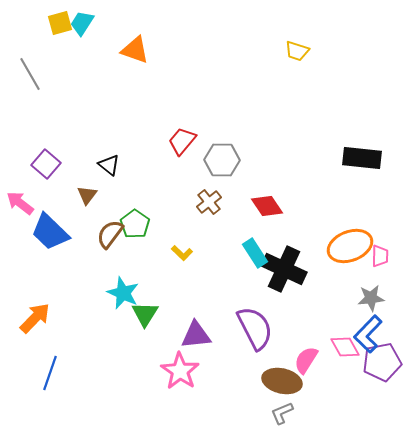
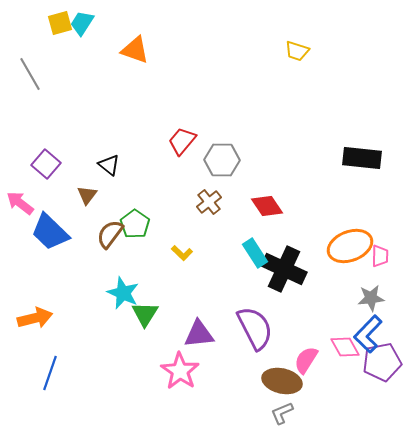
orange arrow: rotated 32 degrees clockwise
purple triangle: moved 3 px right, 1 px up
